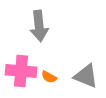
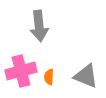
pink cross: rotated 20 degrees counterclockwise
orange semicircle: rotated 63 degrees clockwise
